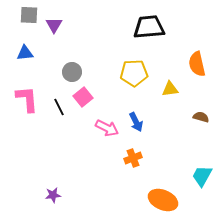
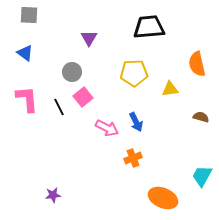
purple triangle: moved 35 px right, 13 px down
blue triangle: rotated 42 degrees clockwise
orange ellipse: moved 2 px up
